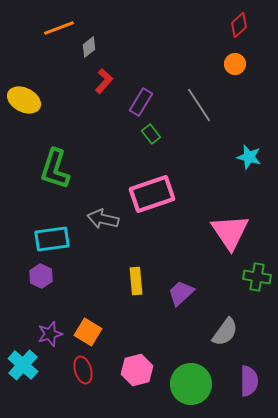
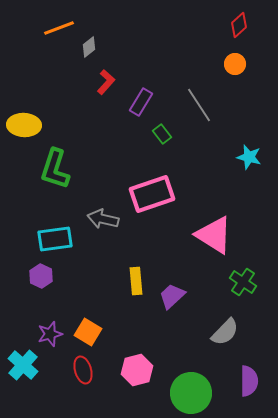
red L-shape: moved 2 px right, 1 px down
yellow ellipse: moved 25 px down; rotated 24 degrees counterclockwise
green rectangle: moved 11 px right
pink triangle: moved 16 px left, 3 px down; rotated 24 degrees counterclockwise
cyan rectangle: moved 3 px right
green cross: moved 14 px left, 5 px down; rotated 24 degrees clockwise
purple trapezoid: moved 9 px left, 3 px down
gray semicircle: rotated 8 degrees clockwise
green circle: moved 9 px down
